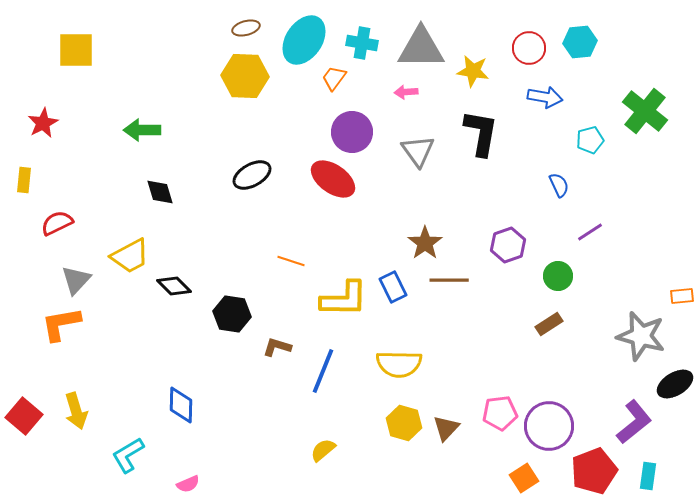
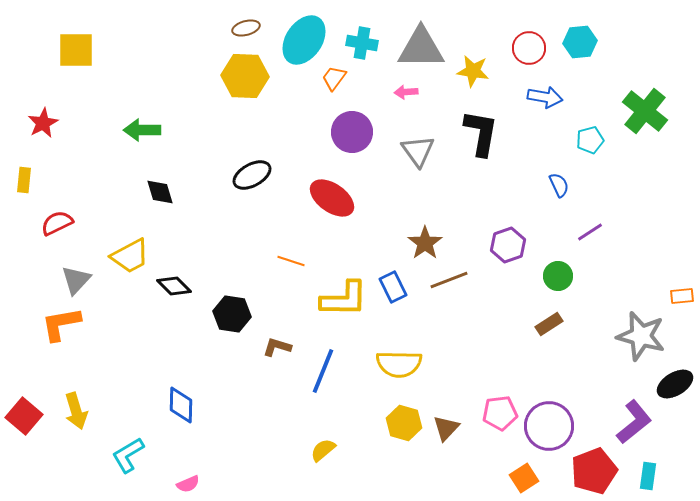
red ellipse at (333, 179): moved 1 px left, 19 px down
brown line at (449, 280): rotated 21 degrees counterclockwise
